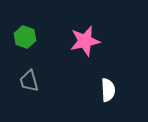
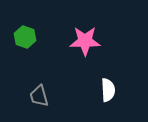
pink star: rotated 12 degrees clockwise
gray trapezoid: moved 10 px right, 15 px down
